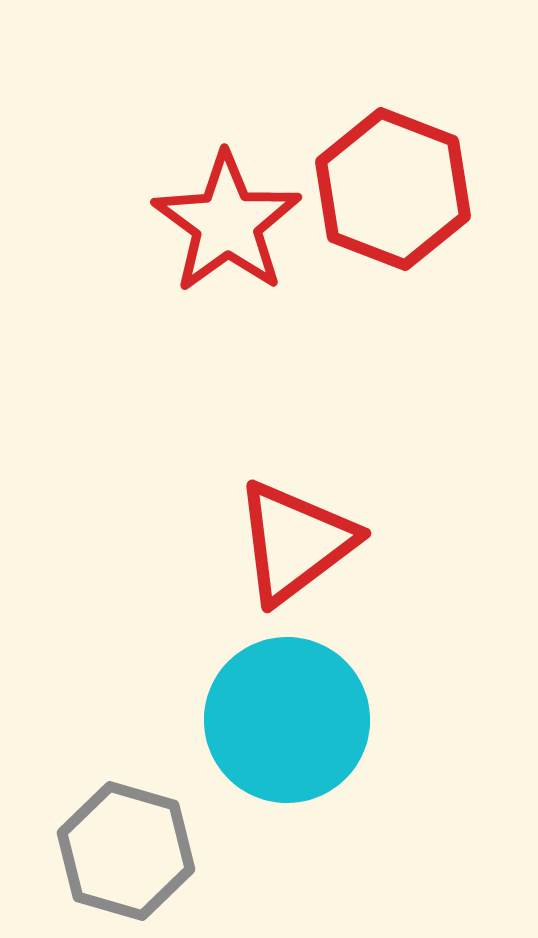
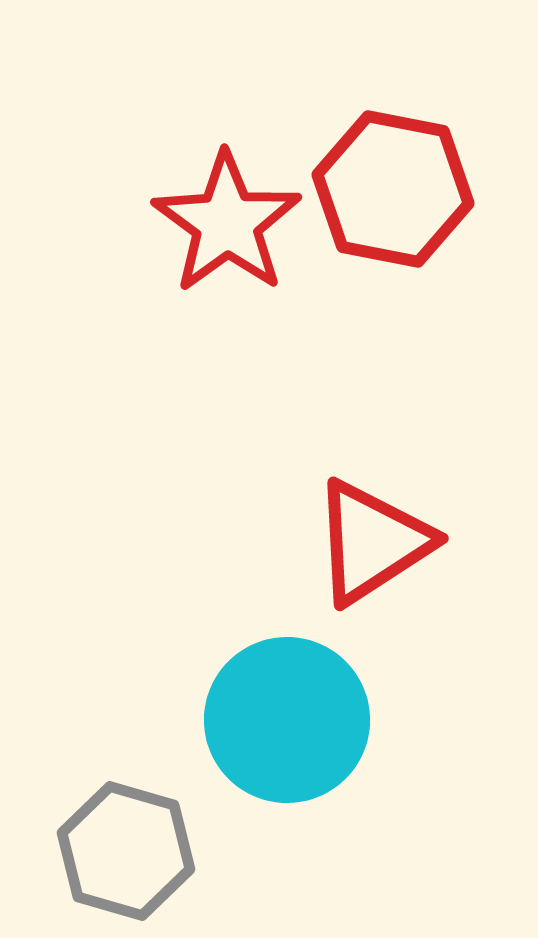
red hexagon: rotated 10 degrees counterclockwise
red triangle: moved 77 px right; rotated 4 degrees clockwise
